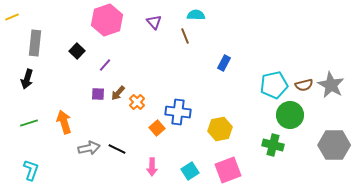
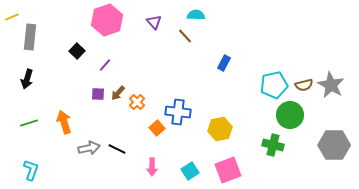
brown line: rotated 21 degrees counterclockwise
gray rectangle: moved 5 px left, 6 px up
